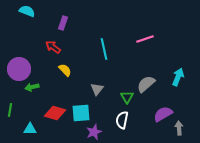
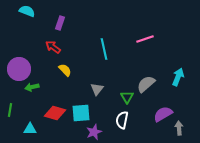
purple rectangle: moved 3 px left
